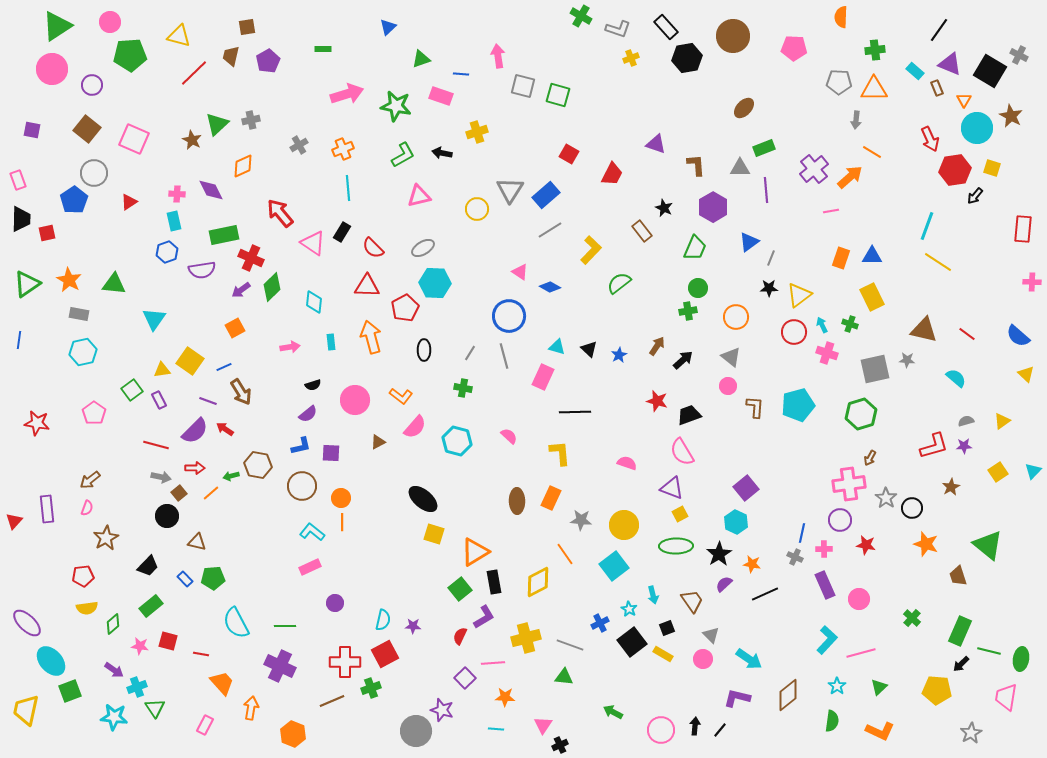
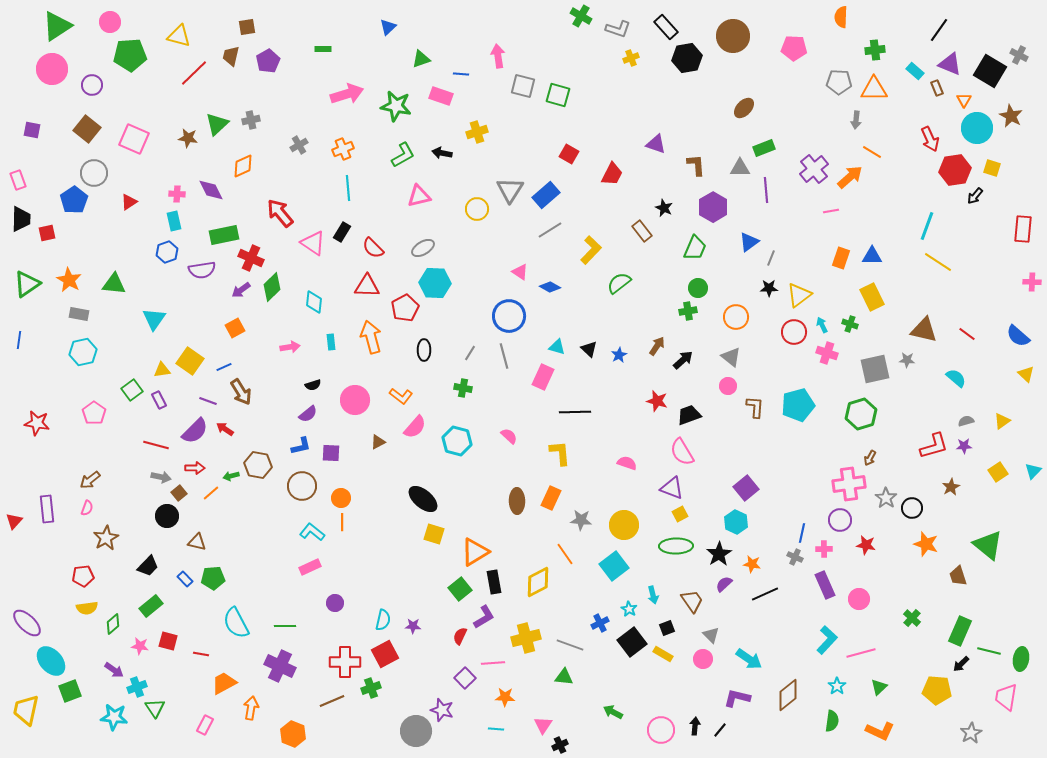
brown star at (192, 140): moved 4 px left, 2 px up; rotated 18 degrees counterclockwise
orange trapezoid at (222, 683): moved 2 px right; rotated 76 degrees counterclockwise
